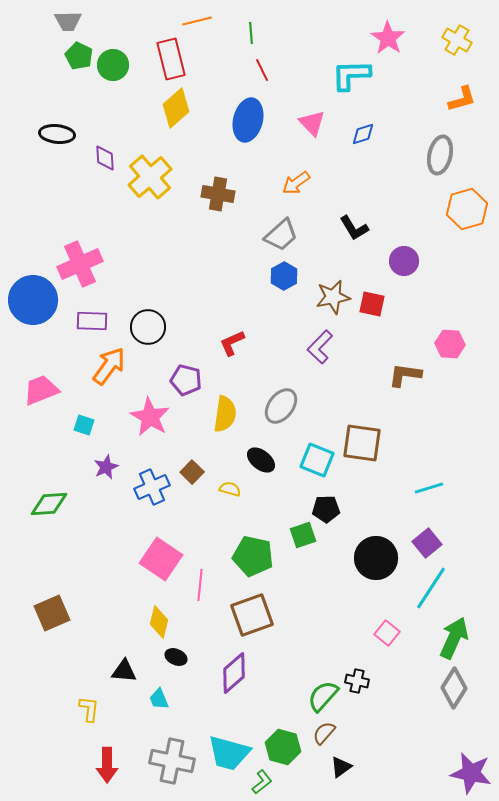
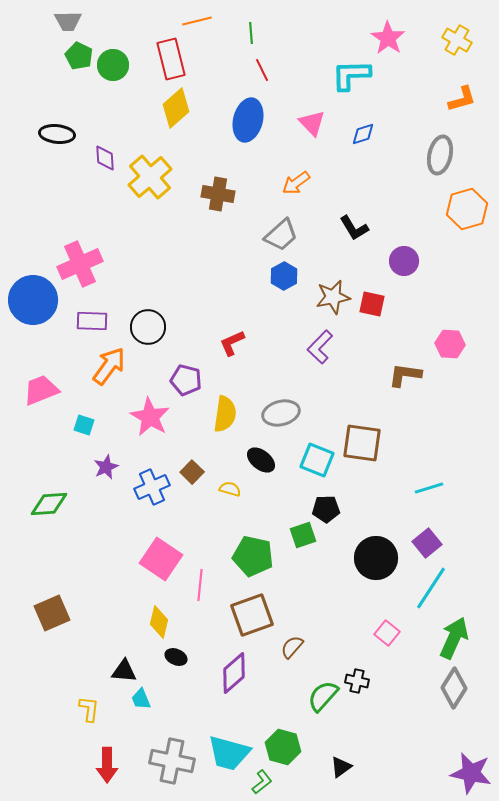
gray ellipse at (281, 406): moved 7 px down; rotated 39 degrees clockwise
cyan trapezoid at (159, 699): moved 18 px left
brown semicircle at (324, 733): moved 32 px left, 86 px up
